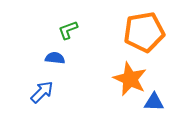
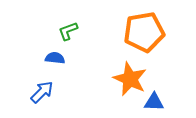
green L-shape: moved 1 px down
